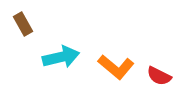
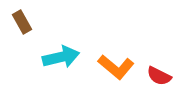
brown rectangle: moved 1 px left, 2 px up
